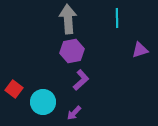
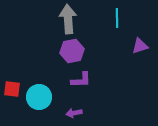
purple triangle: moved 4 px up
purple L-shape: rotated 40 degrees clockwise
red square: moved 2 px left; rotated 30 degrees counterclockwise
cyan circle: moved 4 px left, 5 px up
purple arrow: rotated 35 degrees clockwise
